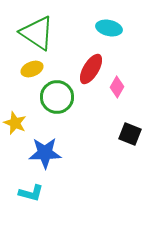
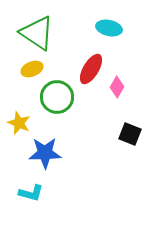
yellow star: moved 4 px right
